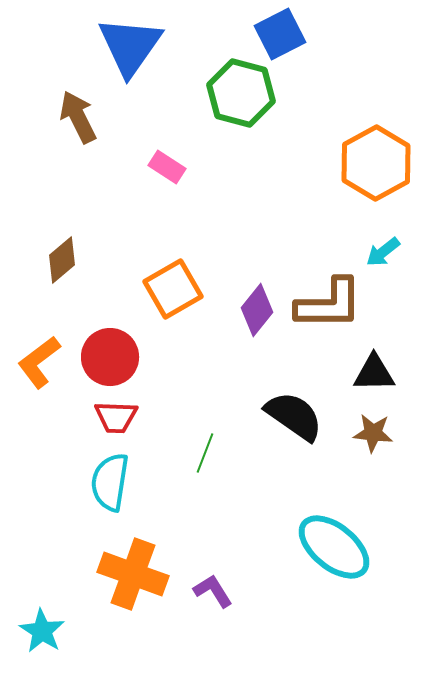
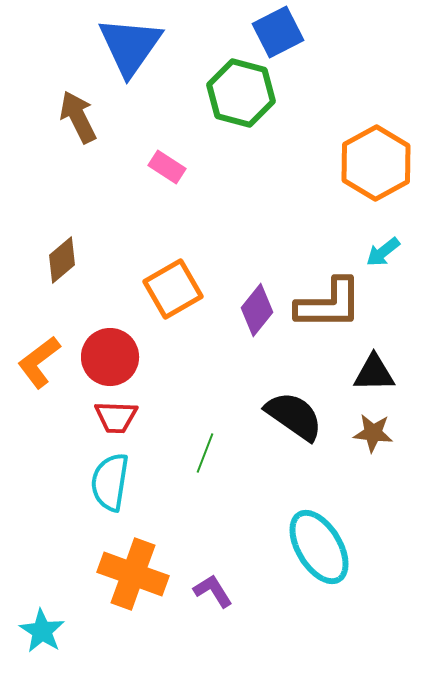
blue square: moved 2 px left, 2 px up
cyan ellipse: moved 15 px left; rotated 20 degrees clockwise
